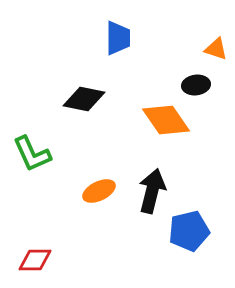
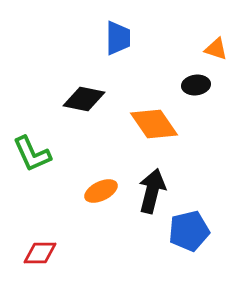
orange diamond: moved 12 px left, 4 px down
orange ellipse: moved 2 px right
red diamond: moved 5 px right, 7 px up
